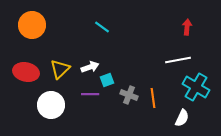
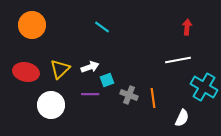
cyan cross: moved 8 px right
